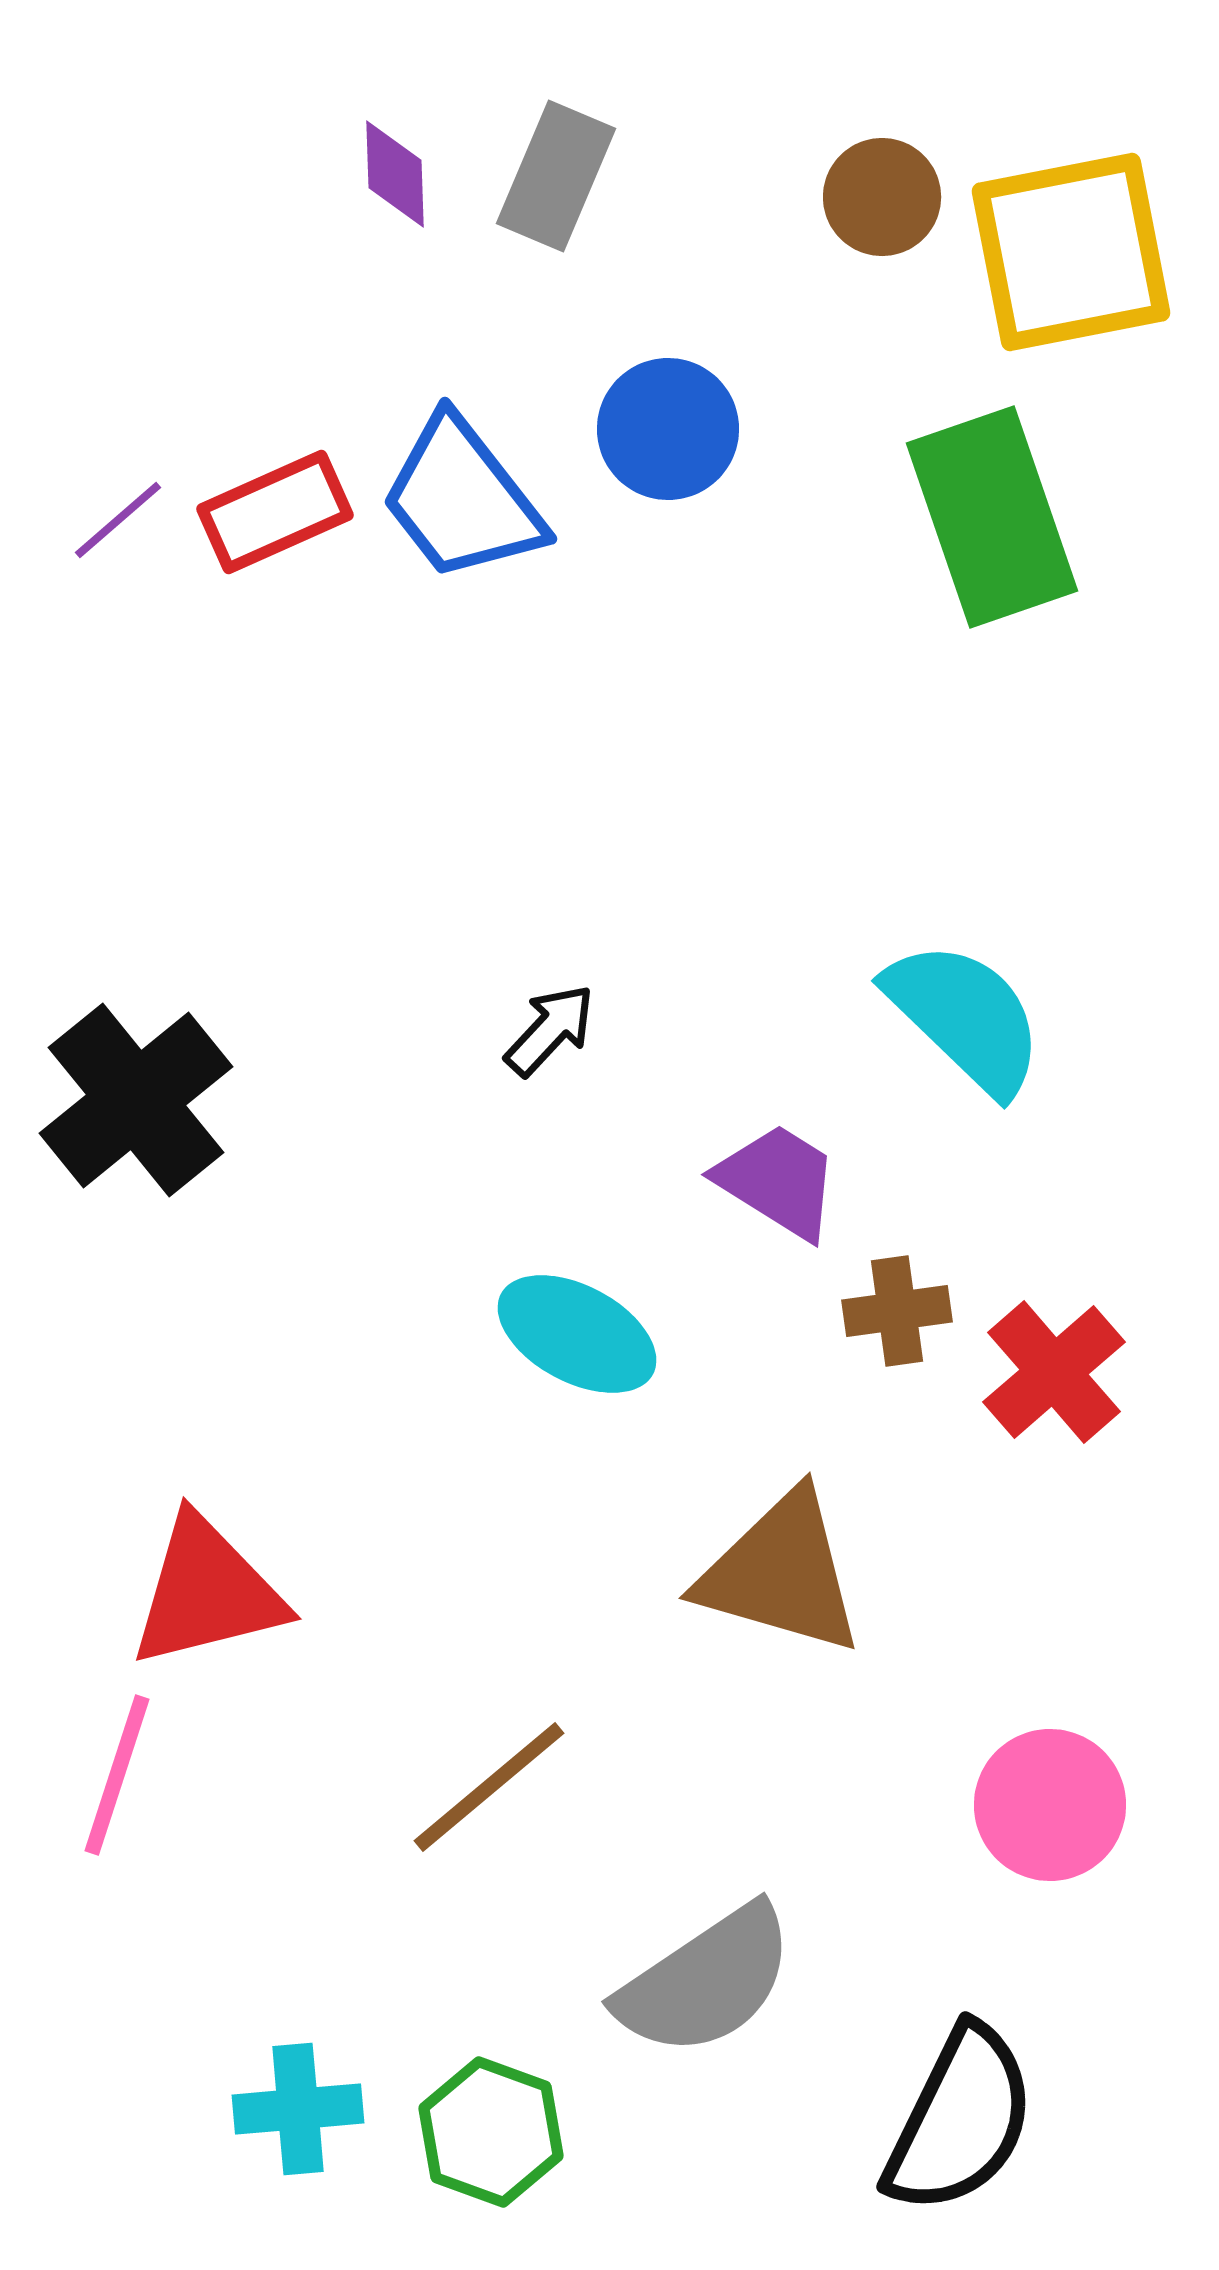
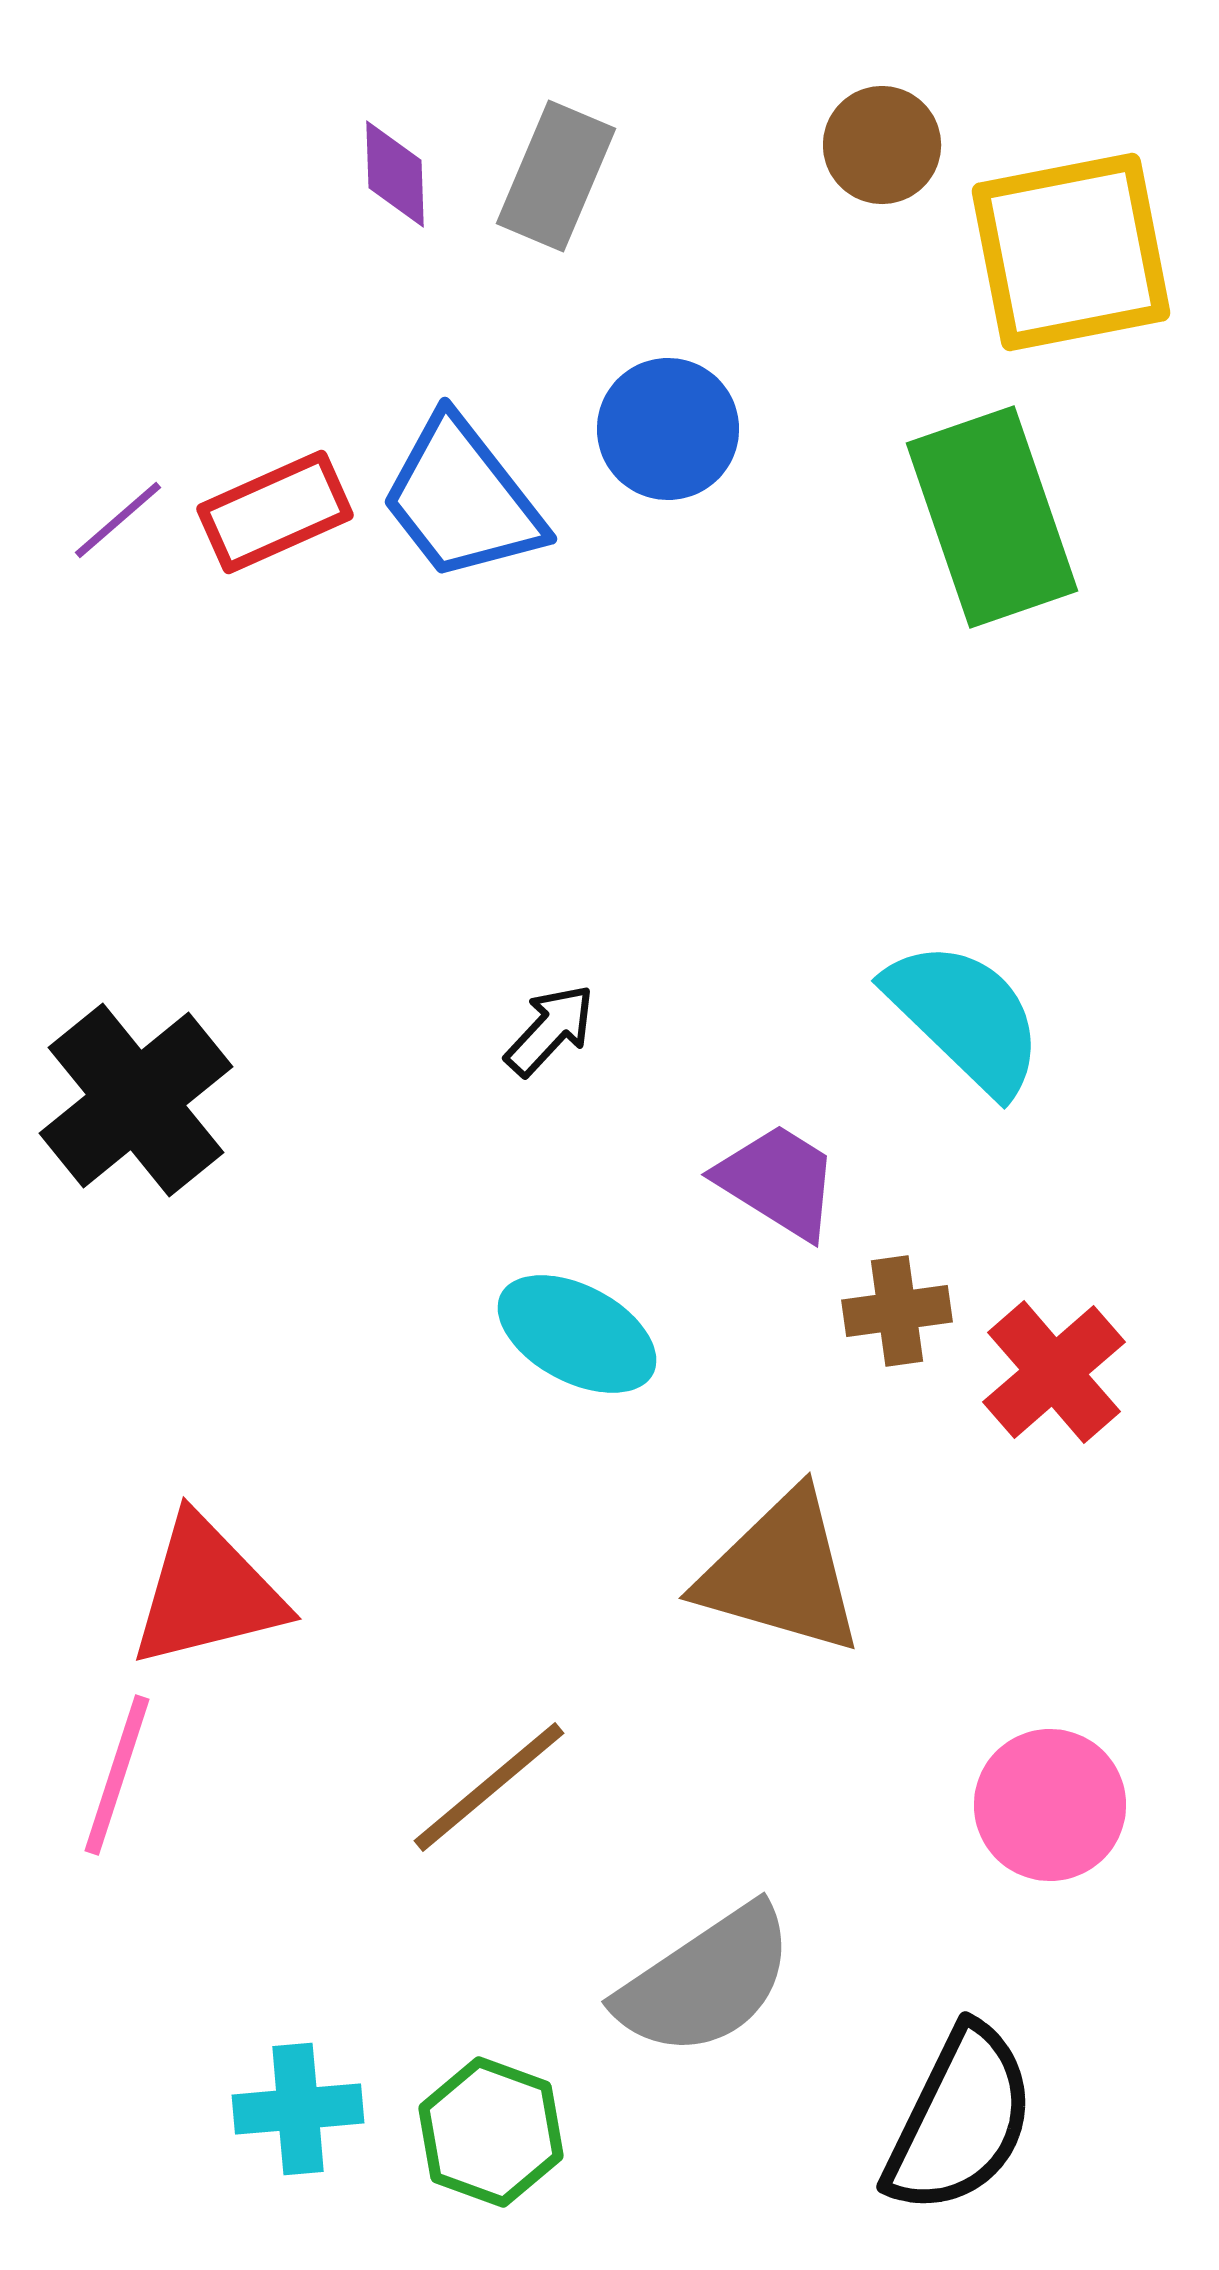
brown circle: moved 52 px up
